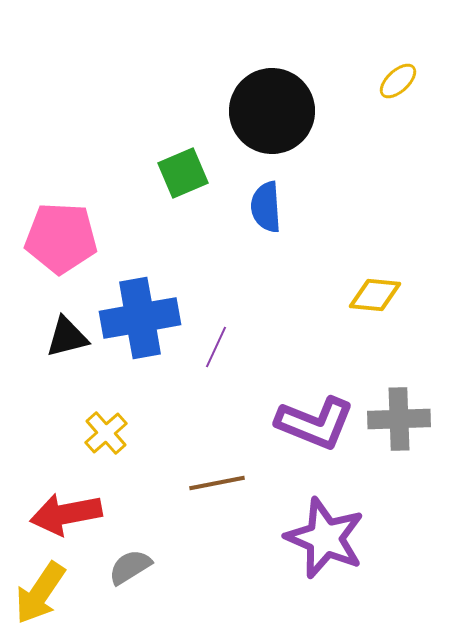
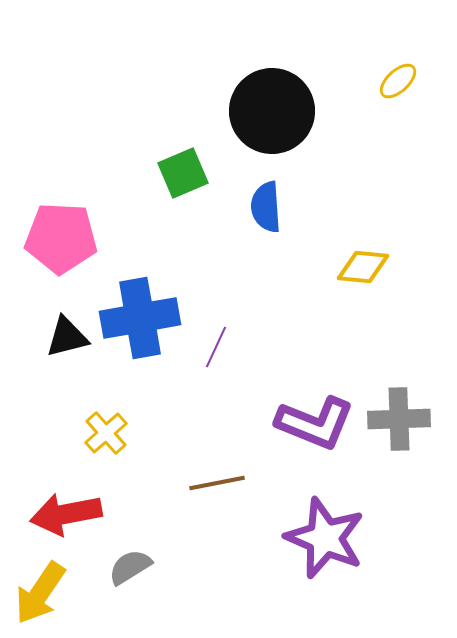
yellow diamond: moved 12 px left, 28 px up
